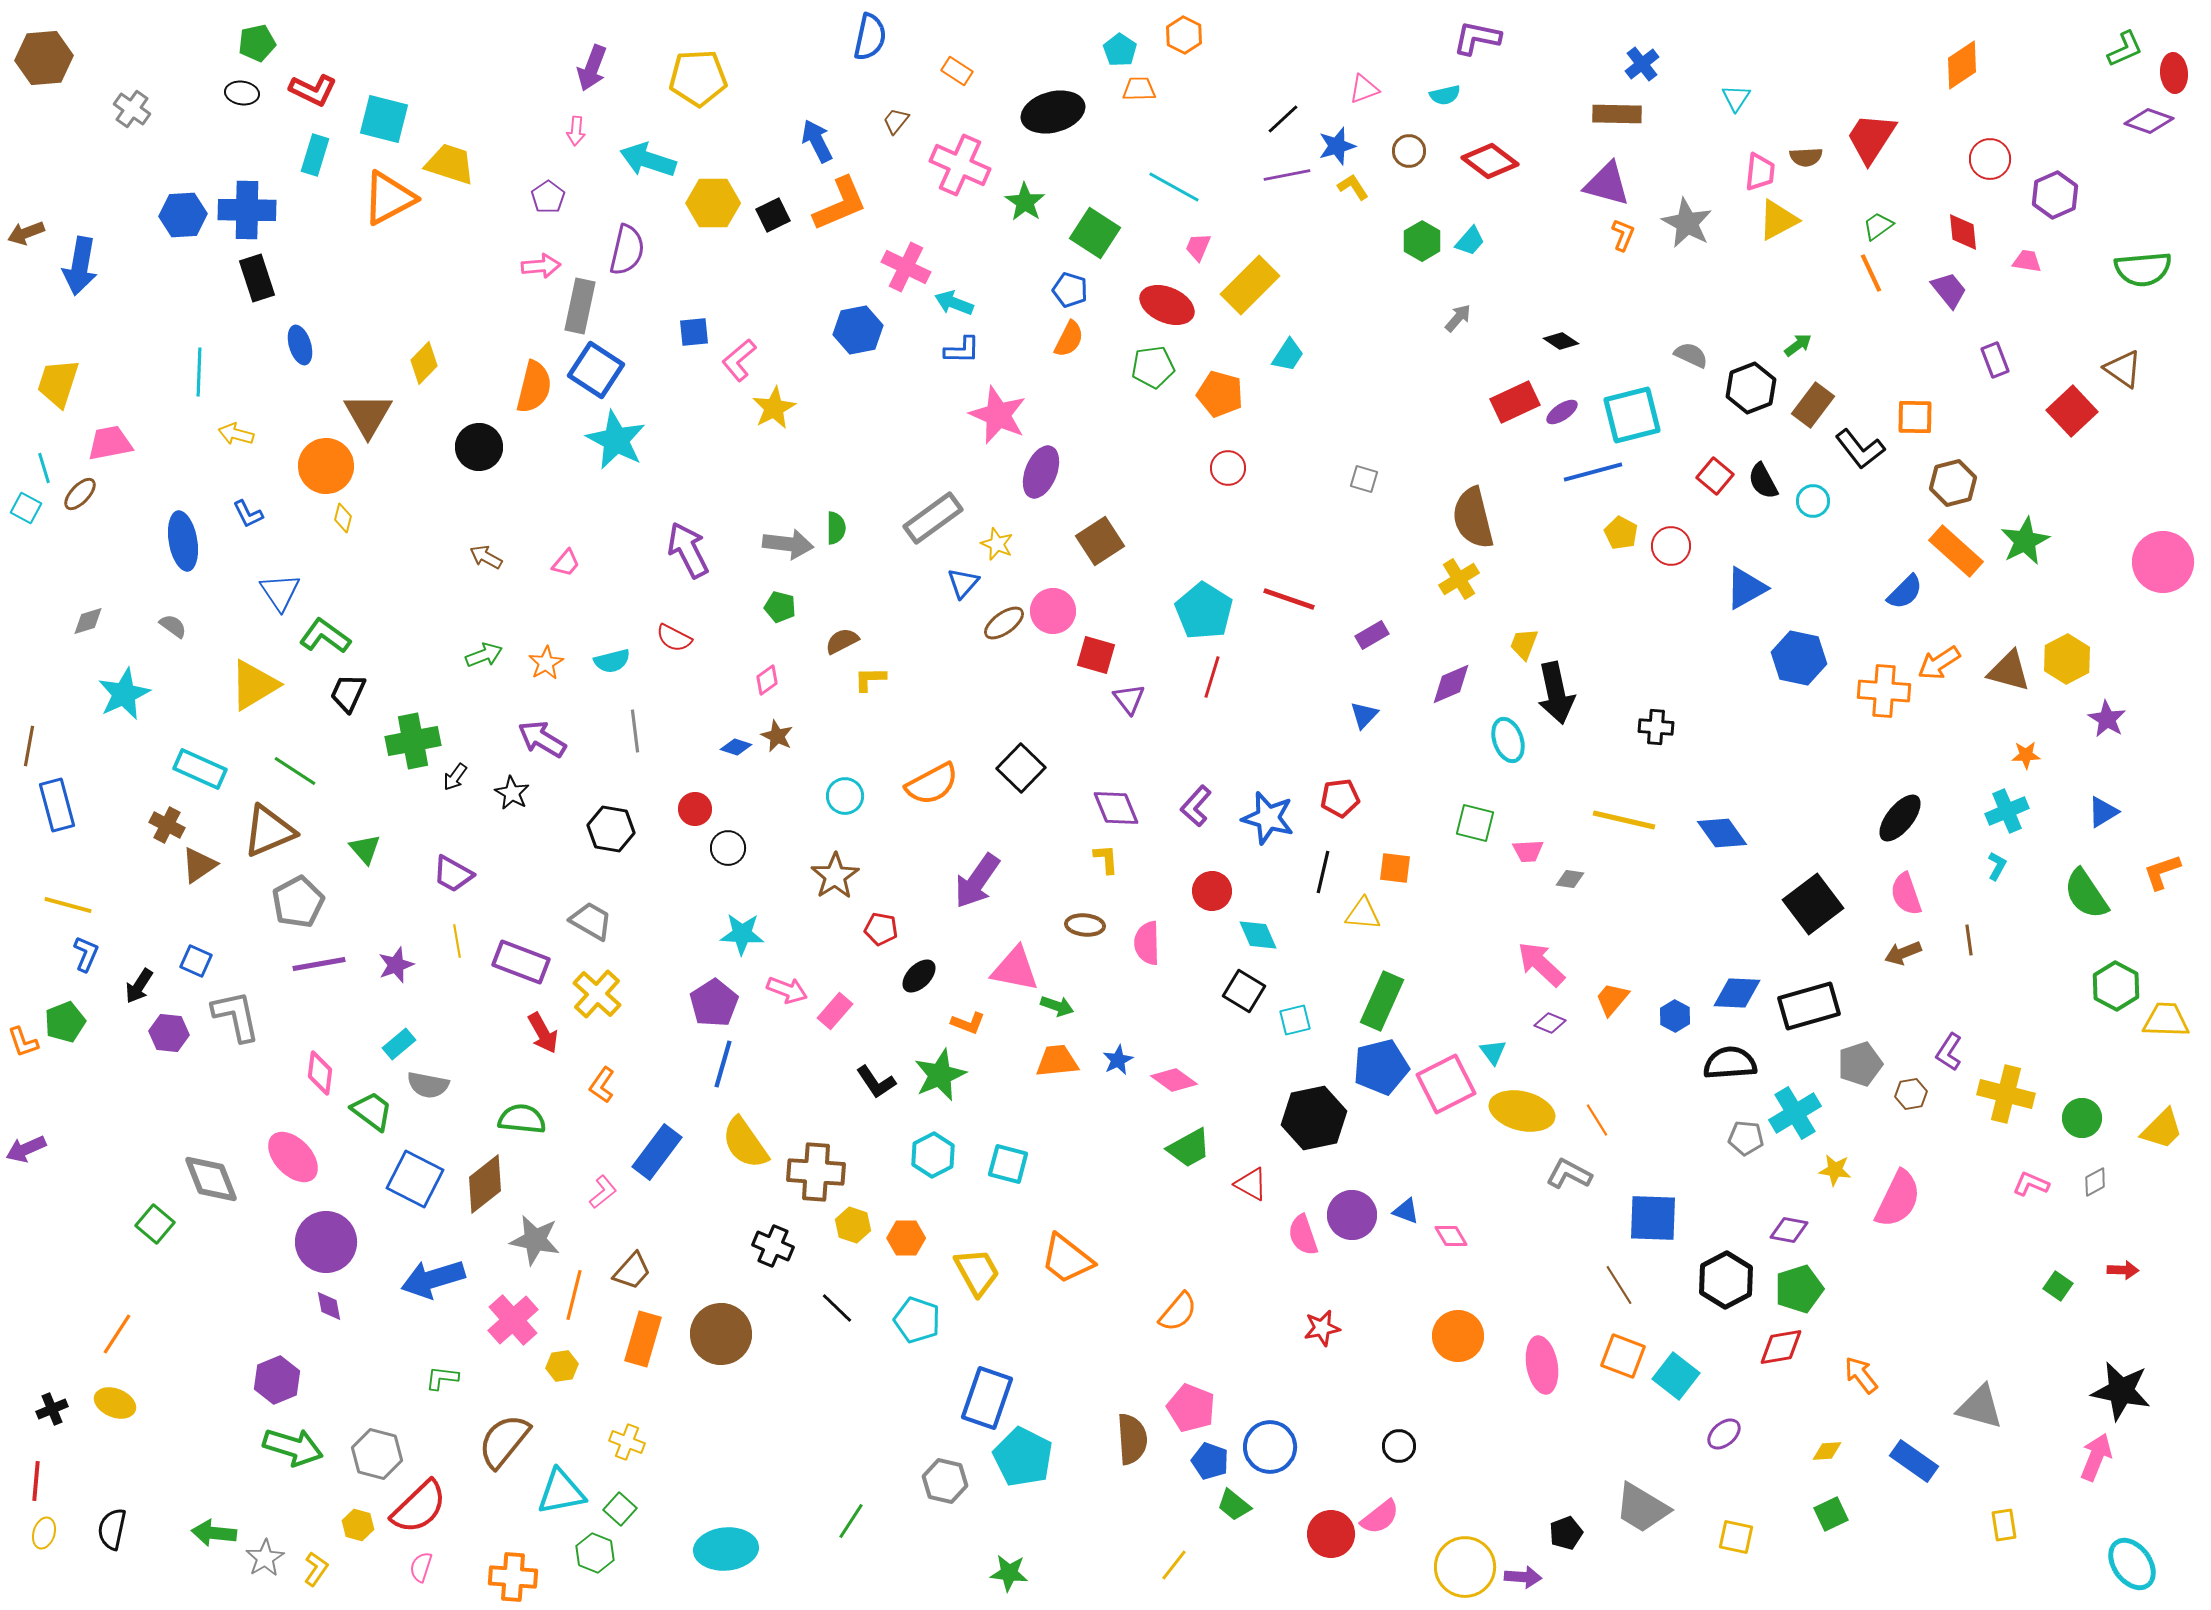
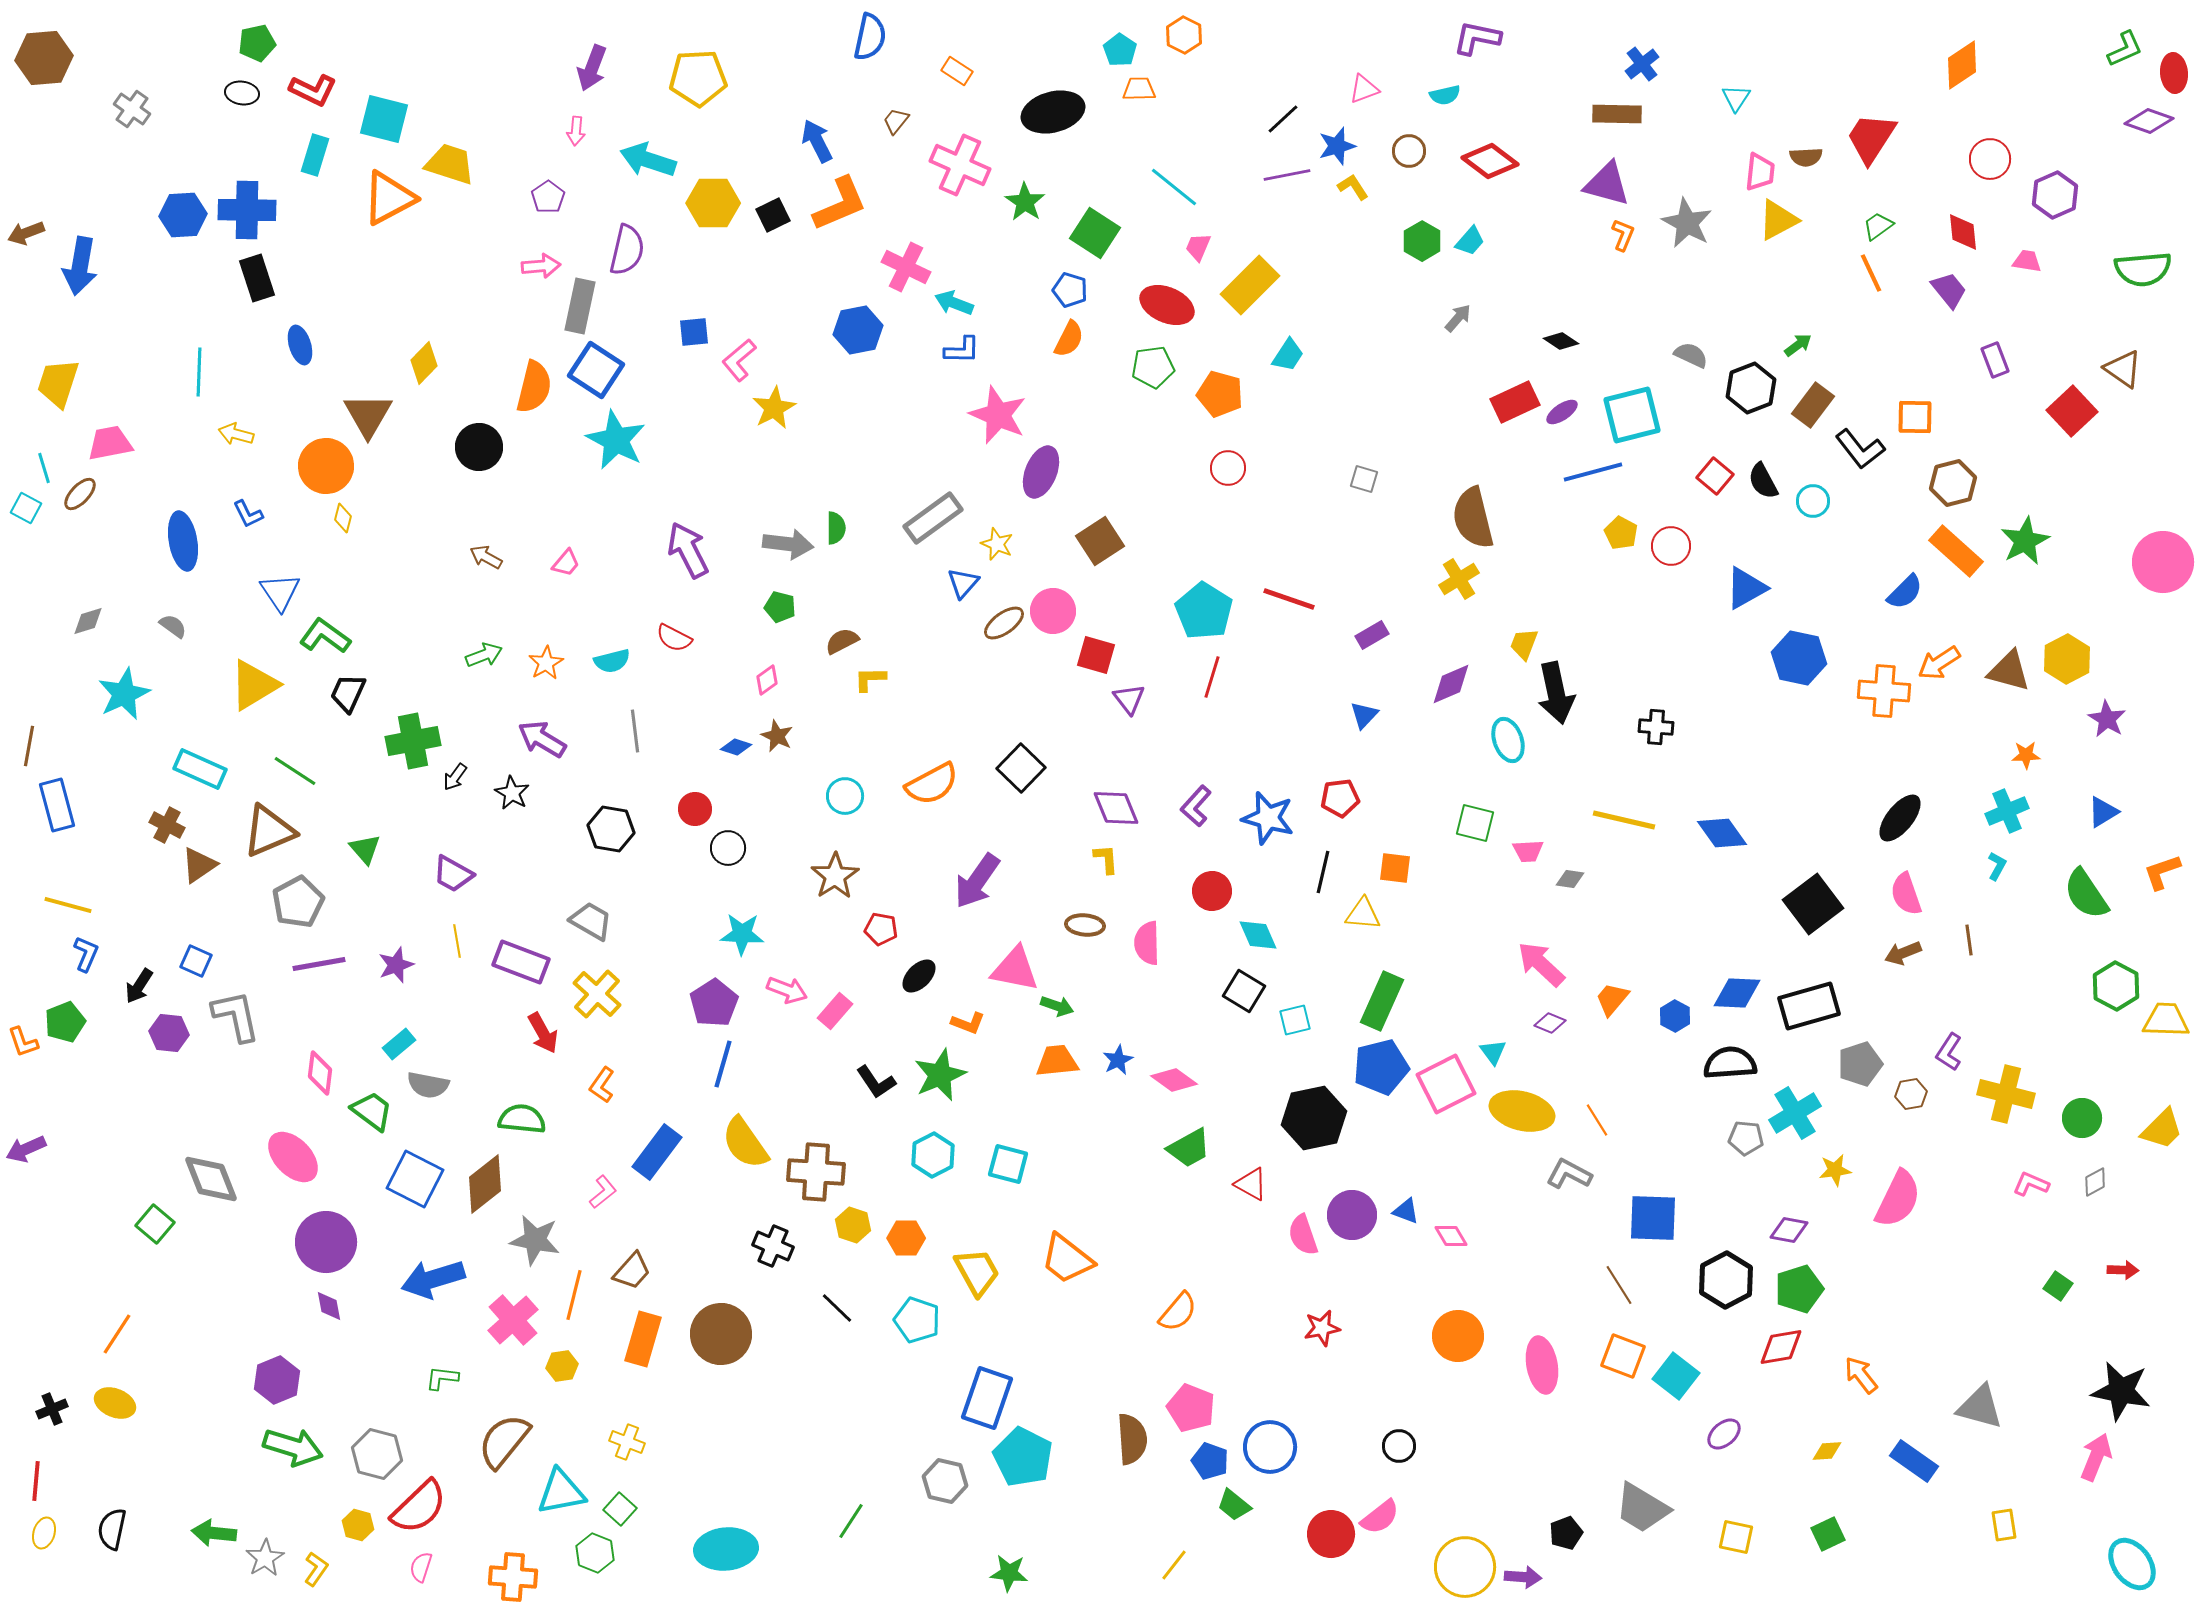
cyan line at (1174, 187): rotated 10 degrees clockwise
yellow star at (1835, 1170): rotated 16 degrees counterclockwise
green square at (1831, 1514): moved 3 px left, 20 px down
